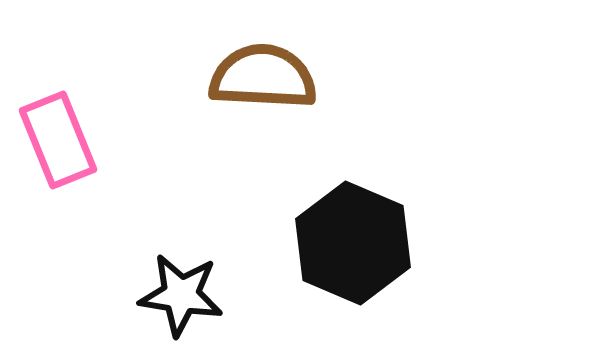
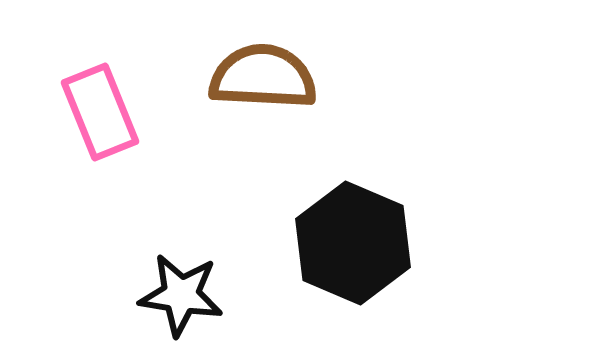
pink rectangle: moved 42 px right, 28 px up
